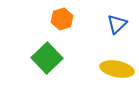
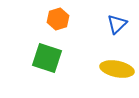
orange hexagon: moved 4 px left
green square: rotated 28 degrees counterclockwise
